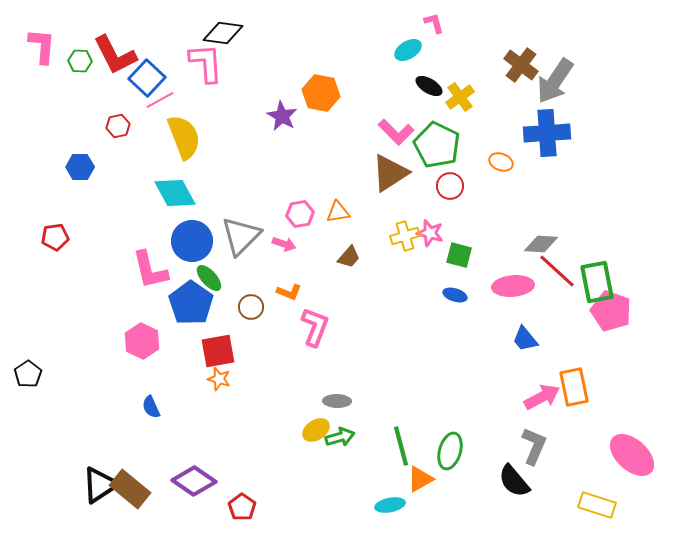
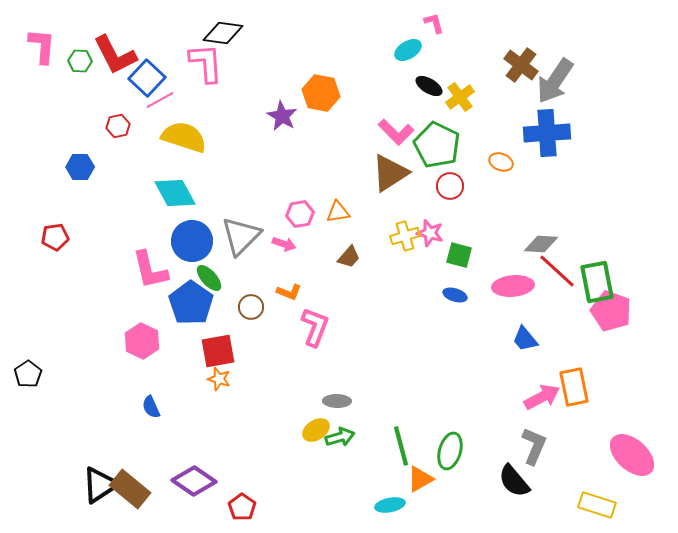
yellow semicircle at (184, 137): rotated 51 degrees counterclockwise
